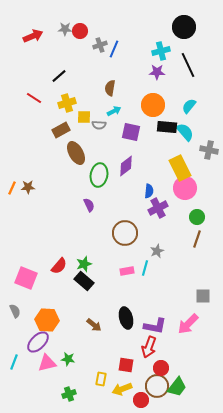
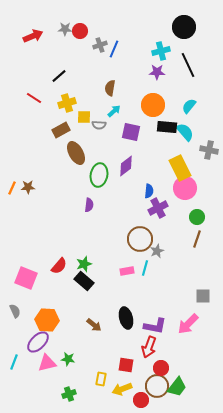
cyan arrow at (114, 111): rotated 16 degrees counterclockwise
purple semicircle at (89, 205): rotated 32 degrees clockwise
brown circle at (125, 233): moved 15 px right, 6 px down
